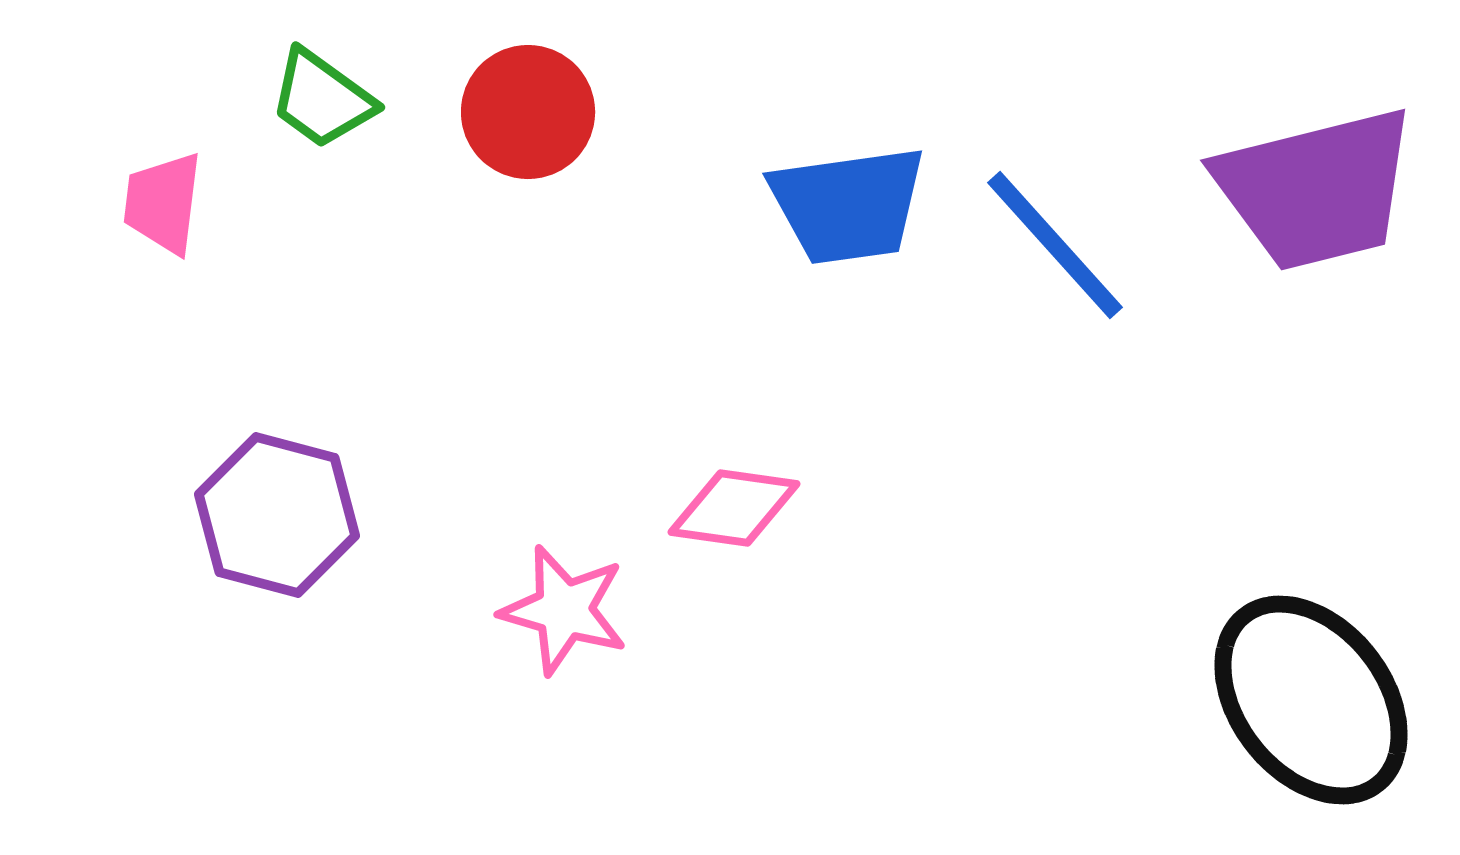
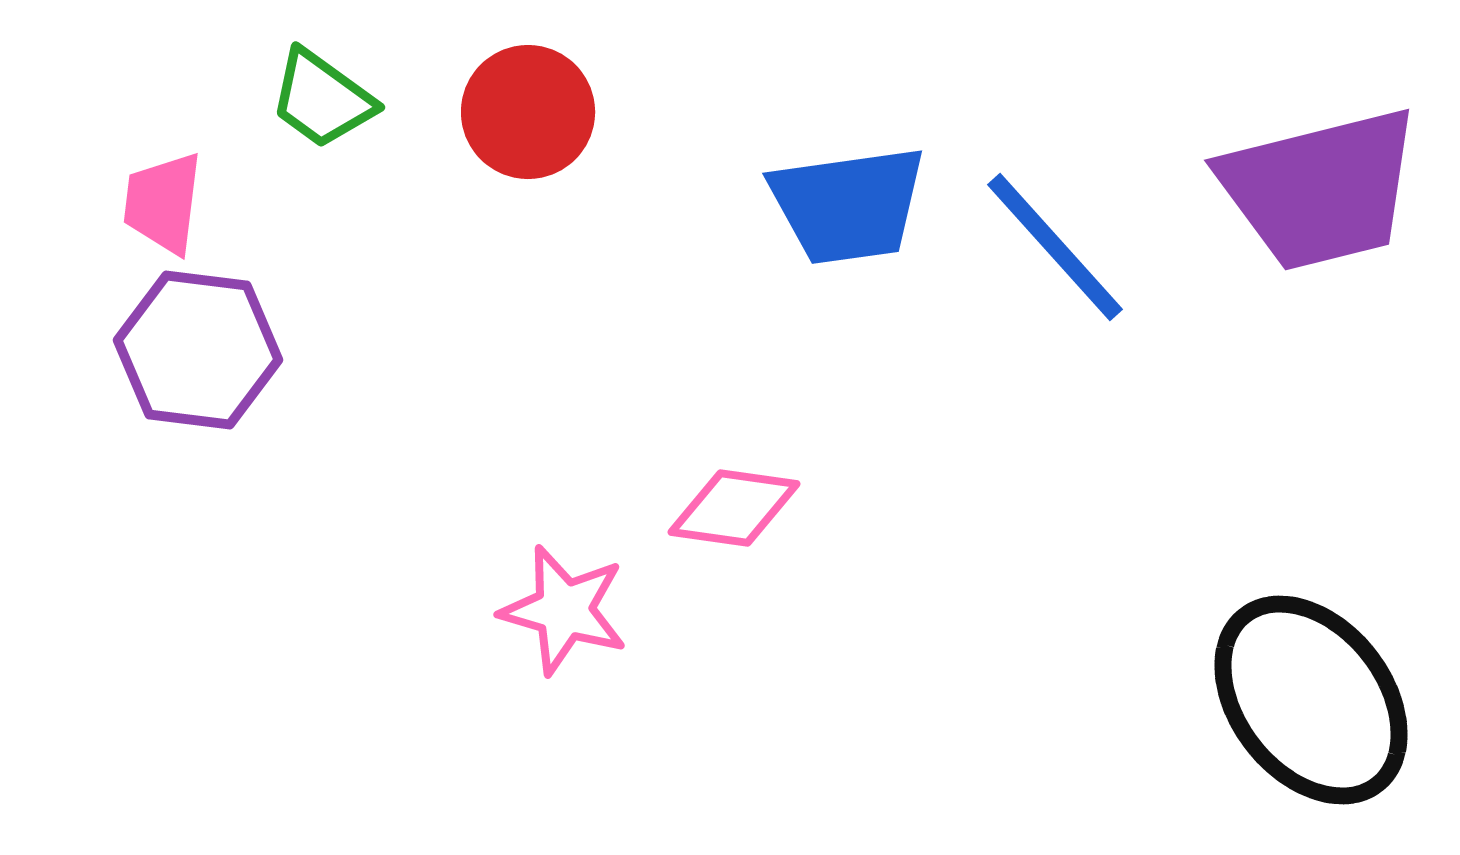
purple trapezoid: moved 4 px right
blue line: moved 2 px down
purple hexagon: moved 79 px left, 165 px up; rotated 8 degrees counterclockwise
